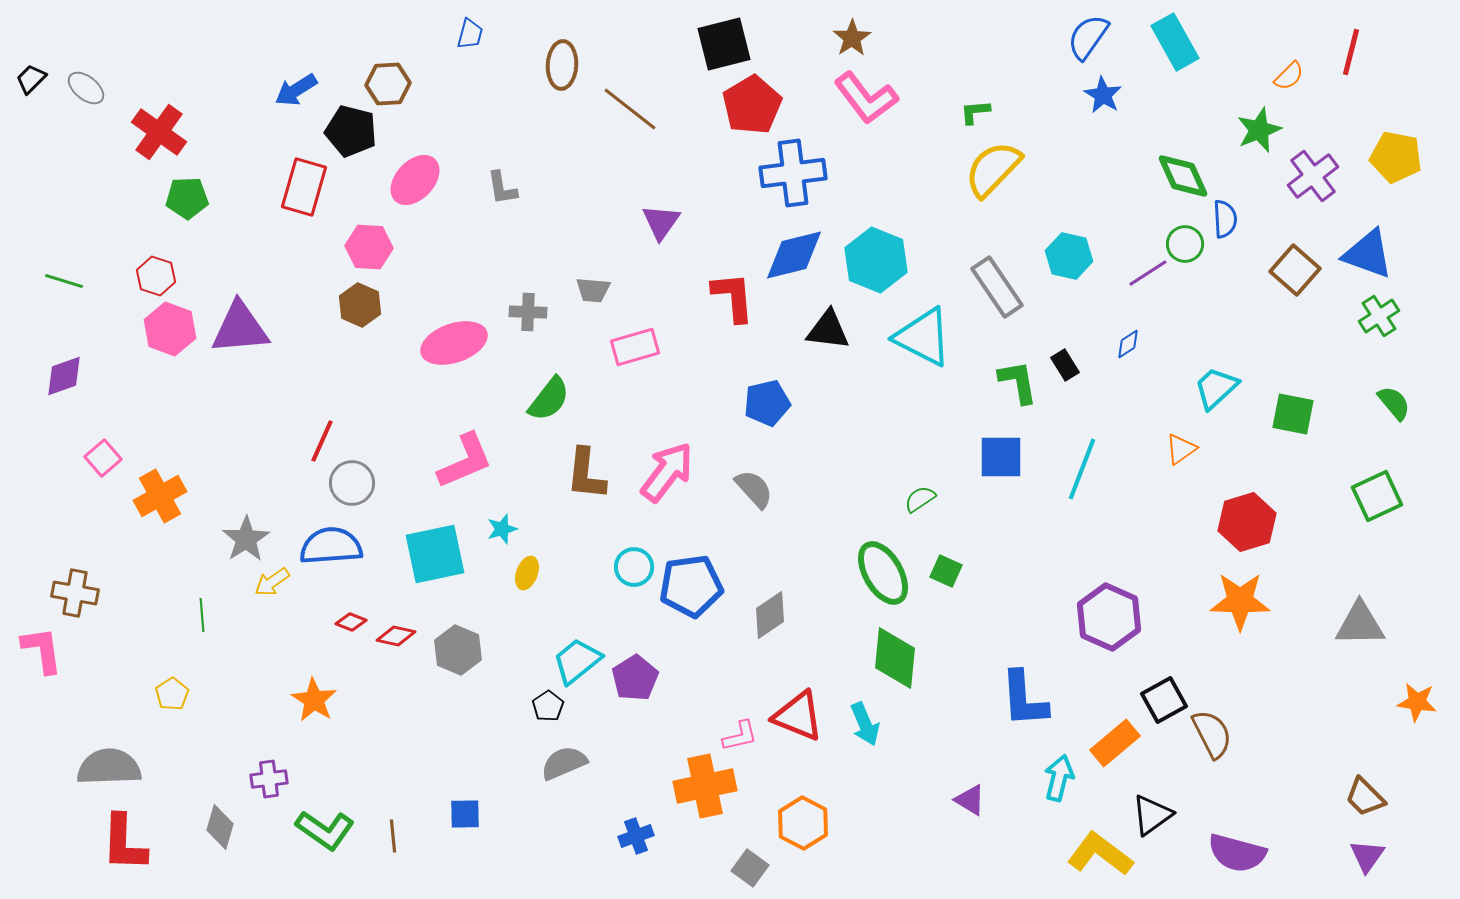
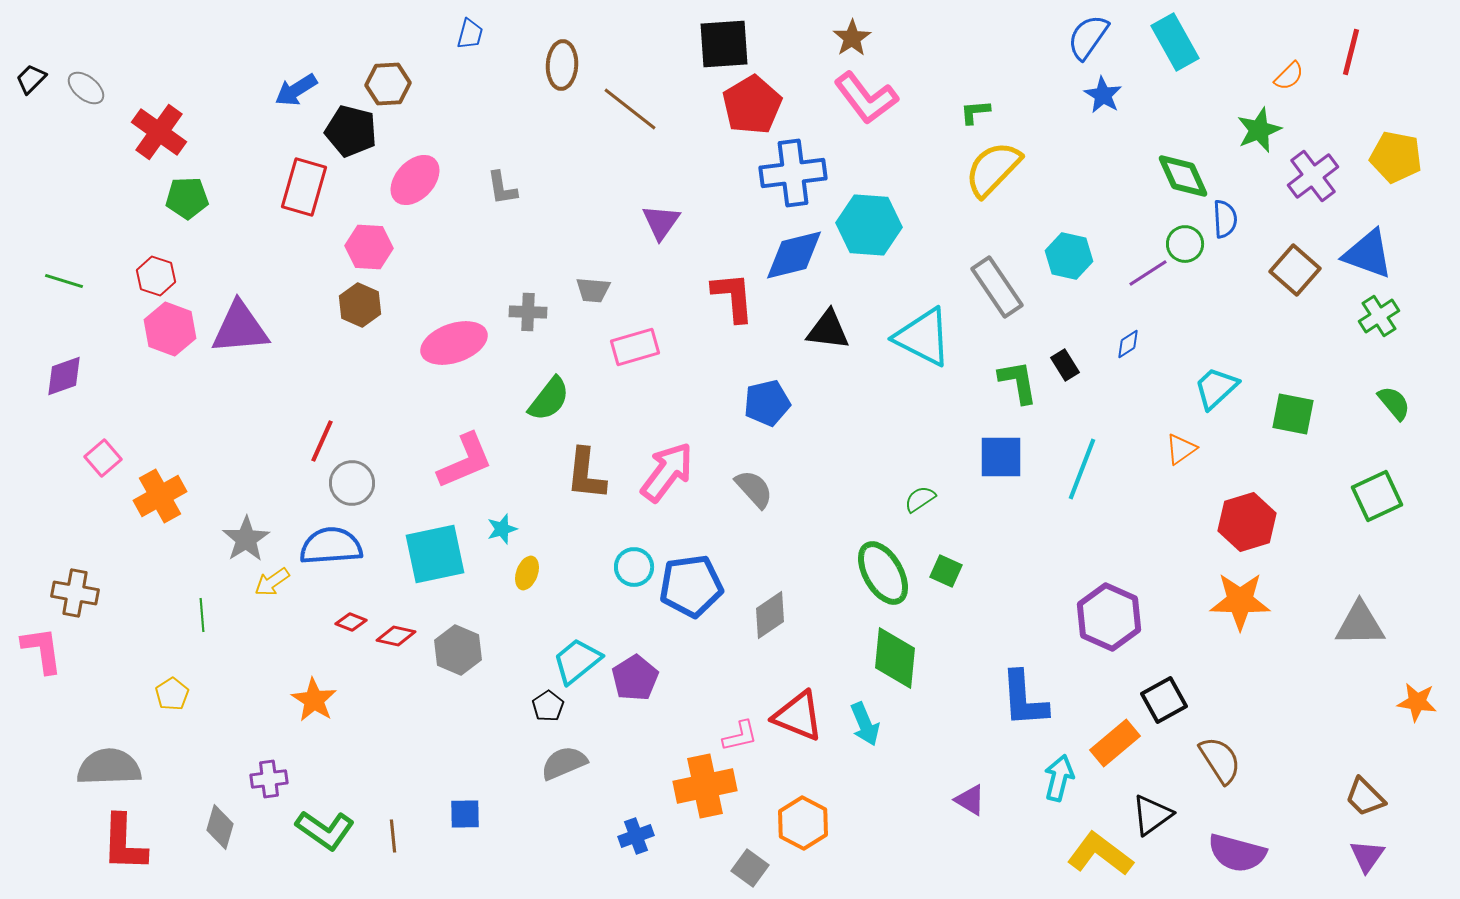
black square at (724, 44): rotated 10 degrees clockwise
cyan hexagon at (876, 260): moved 7 px left, 35 px up; rotated 18 degrees counterclockwise
brown semicircle at (1212, 734): moved 8 px right, 26 px down; rotated 6 degrees counterclockwise
